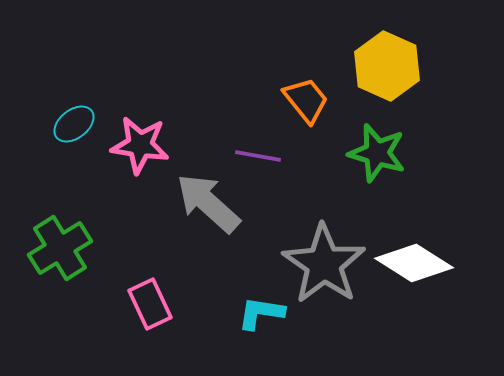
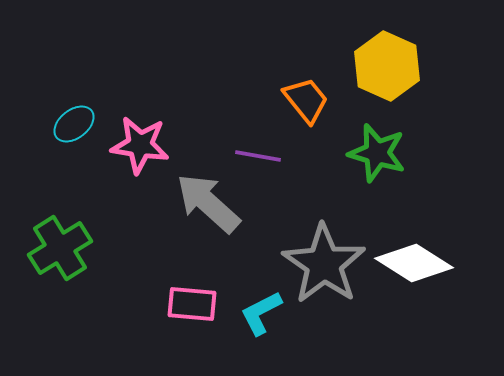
pink rectangle: moved 42 px right; rotated 60 degrees counterclockwise
cyan L-shape: rotated 36 degrees counterclockwise
